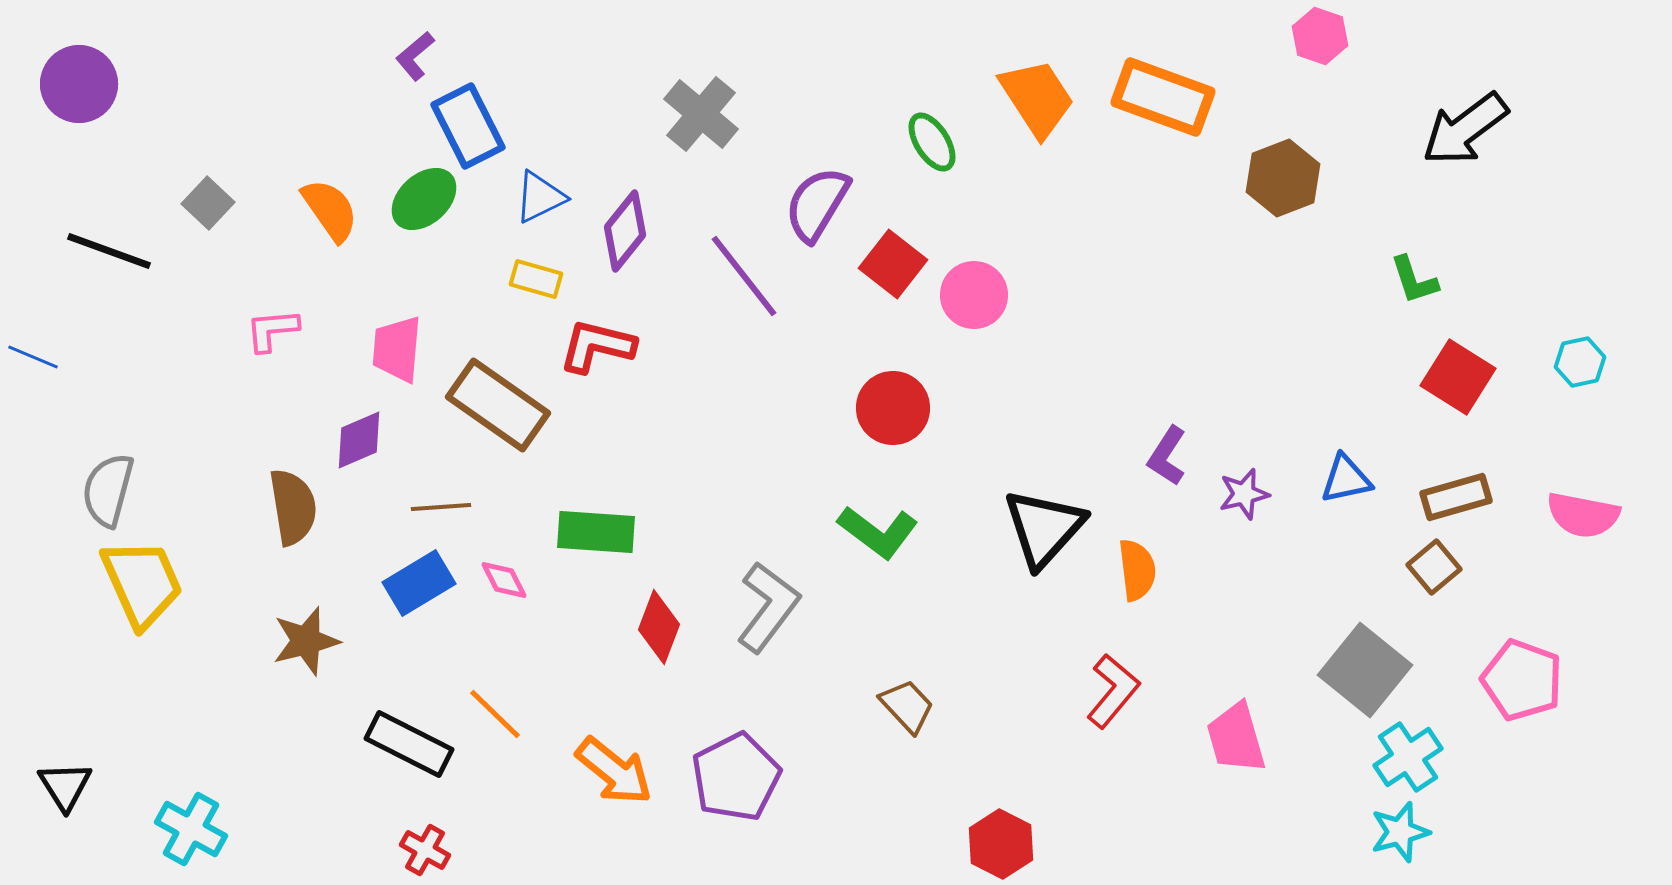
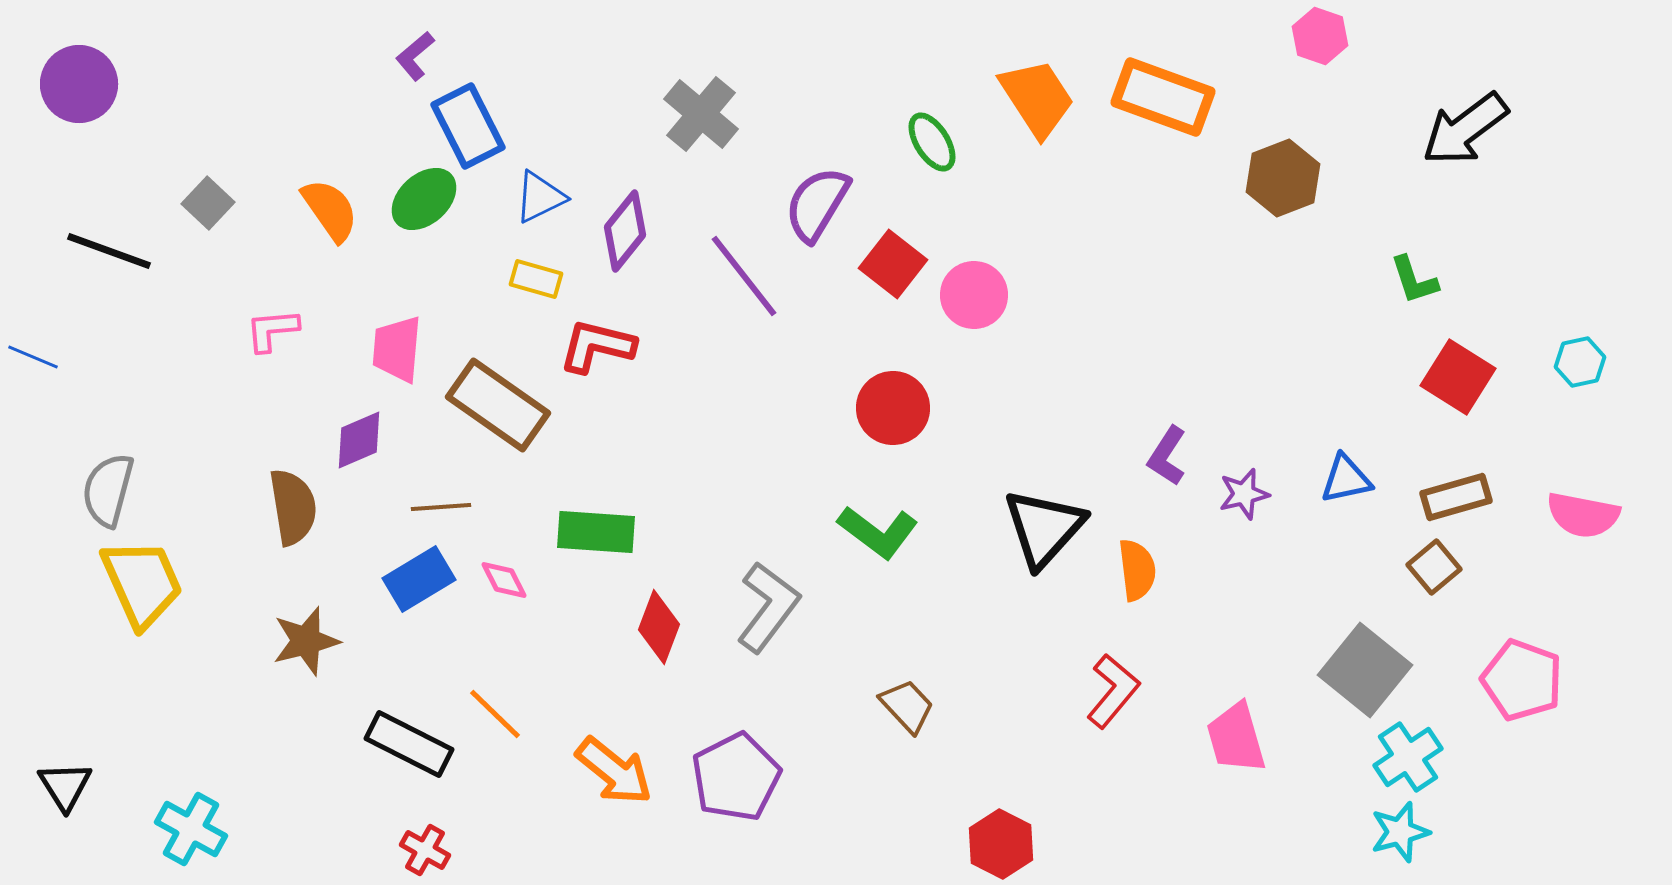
blue rectangle at (419, 583): moved 4 px up
